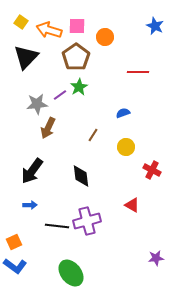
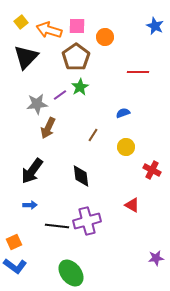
yellow square: rotated 16 degrees clockwise
green star: moved 1 px right
